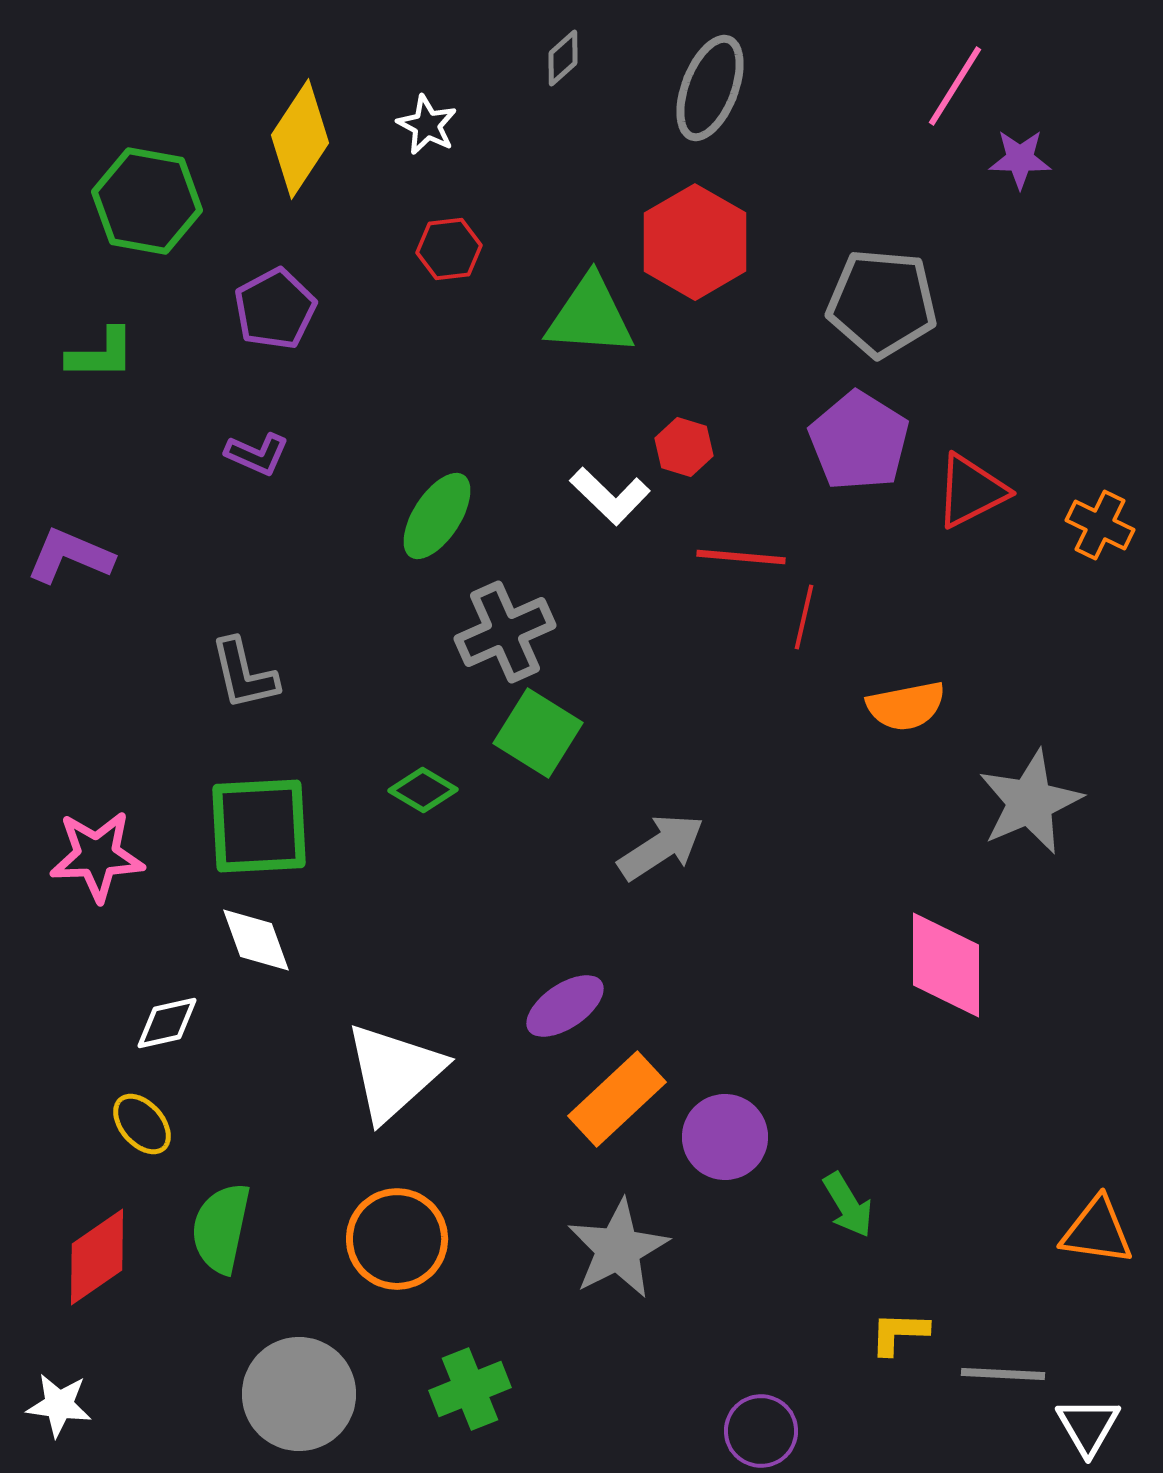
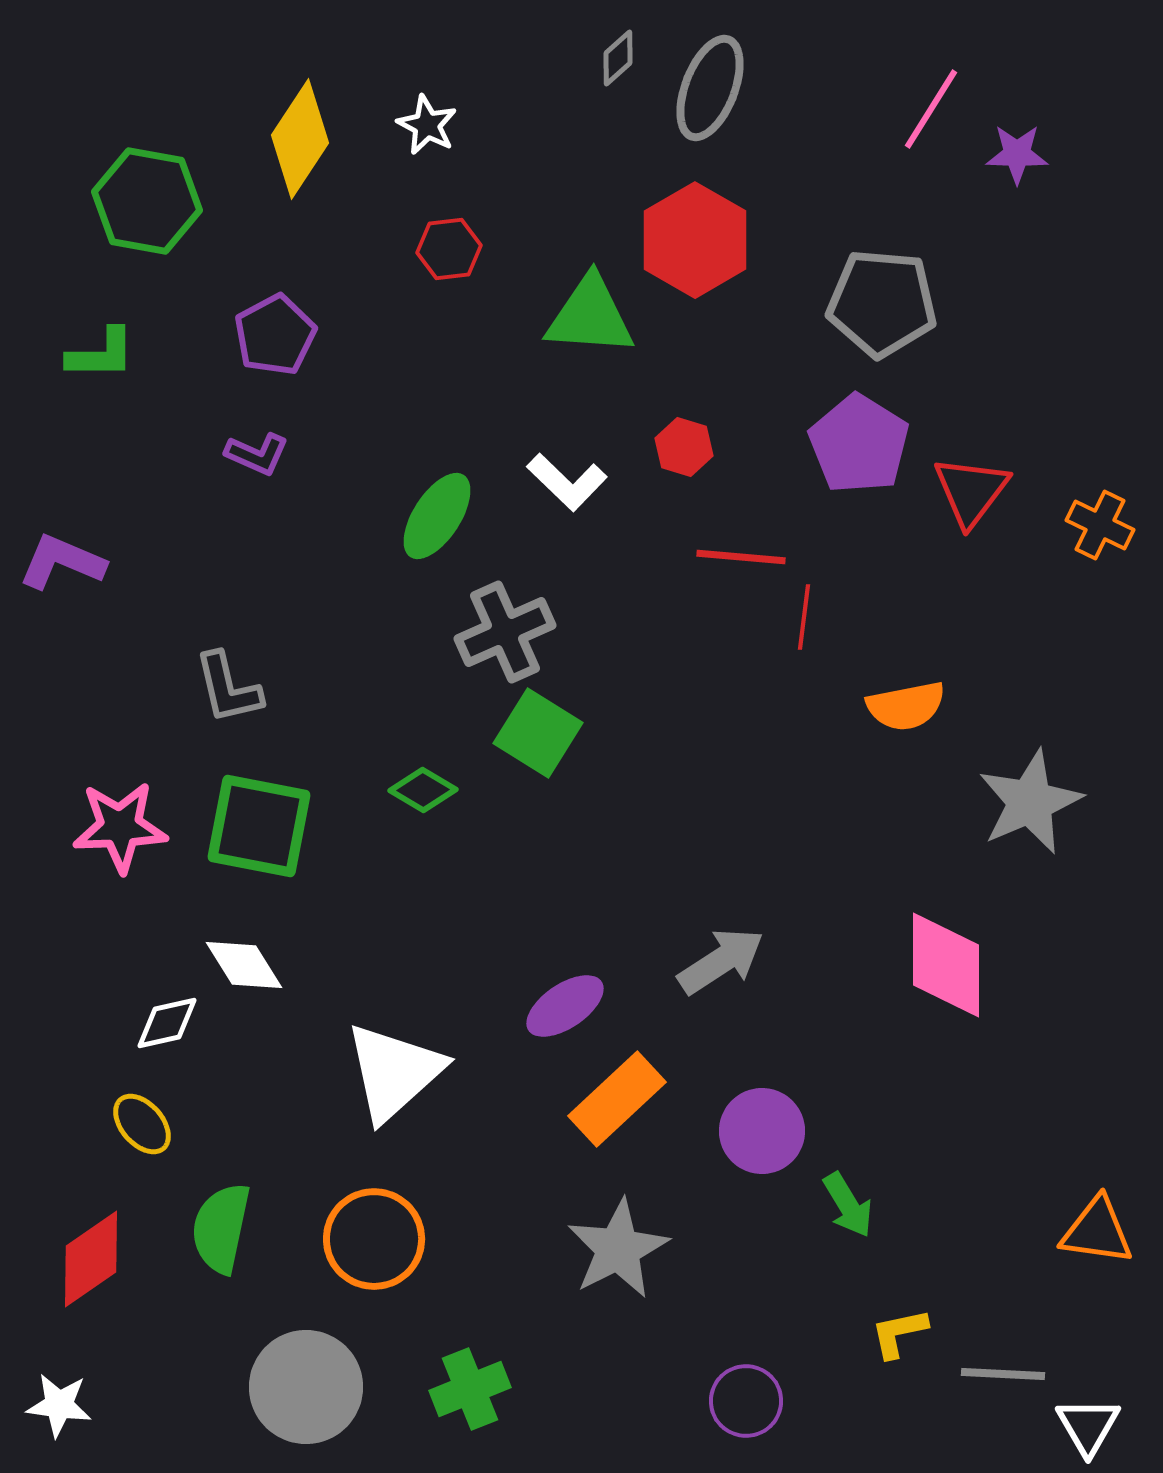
gray diamond at (563, 58): moved 55 px right
pink line at (955, 86): moved 24 px left, 23 px down
purple star at (1020, 159): moved 3 px left, 5 px up
red hexagon at (695, 242): moved 2 px up
purple pentagon at (275, 309): moved 26 px down
purple pentagon at (859, 441): moved 3 px down
red triangle at (971, 491): rotated 26 degrees counterclockwise
white L-shape at (610, 496): moved 43 px left, 14 px up
purple L-shape at (70, 556): moved 8 px left, 6 px down
red line at (804, 617): rotated 6 degrees counterclockwise
gray L-shape at (244, 674): moved 16 px left, 14 px down
green square at (259, 826): rotated 14 degrees clockwise
gray arrow at (661, 847): moved 60 px right, 114 px down
pink star at (97, 856): moved 23 px right, 29 px up
white diamond at (256, 940): moved 12 px left, 25 px down; rotated 12 degrees counterclockwise
purple circle at (725, 1137): moved 37 px right, 6 px up
orange circle at (397, 1239): moved 23 px left
red diamond at (97, 1257): moved 6 px left, 2 px down
yellow L-shape at (899, 1333): rotated 14 degrees counterclockwise
gray circle at (299, 1394): moved 7 px right, 7 px up
purple circle at (761, 1431): moved 15 px left, 30 px up
